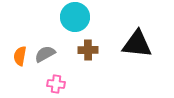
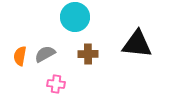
brown cross: moved 4 px down
